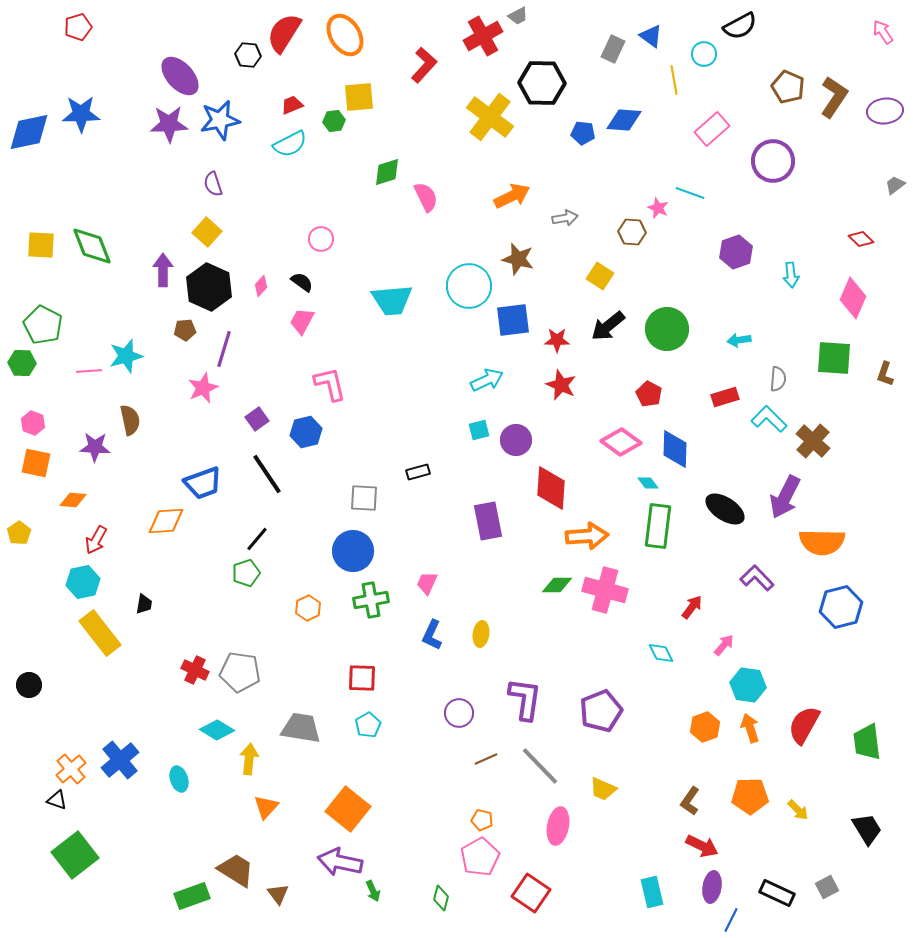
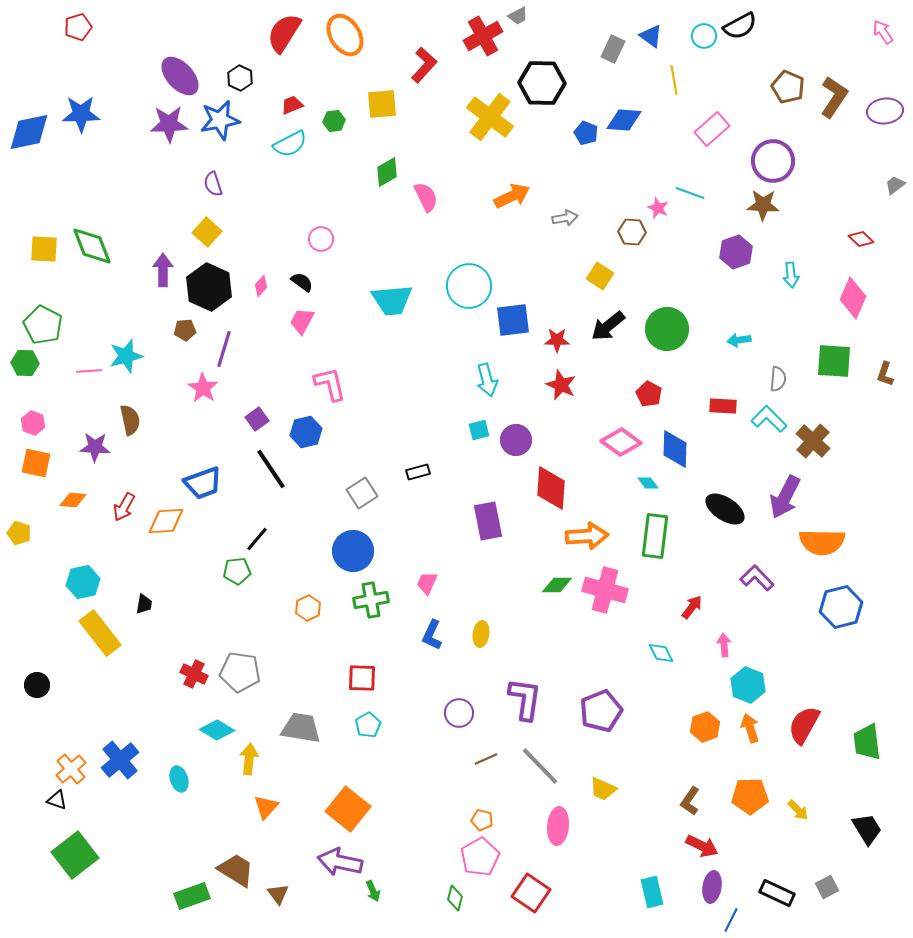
cyan circle at (704, 54): moved 18 px up
black hexagon at (248, 55): moved 8 px left, 23 px down; rotated 20 degrees clockwise
yellow square at (359, 97): moved 23 px right, 7 px down
blue pentagon at (583, 133): moved 3 px right; rotated 15 degrees clockwise
green diamond at (387, 172): rotated 12 degrees counterclockwise
yellow square at (41, 245): moved 3 px right, 4 px down
brown star at (518, 259): moved 245 px right, 54 px up; rotated 12 degrees counterclockwise
green square at (834, 358): moved 3 px down
green hexagon at (22, 363): moved 3 px right
cyan arrow at (487, 380): rotated 100 degrees clockwise
pink star at (203, 388): rotated 16 degrees counterclockwise
red rectangle at (725, 397): moved 2 px left, 9 px down; rotated 20 degrees clockwise
black line at (267, 474): moved 4 px right, 5 px up
gray square at (364, 498): moved 2 px left, 5 px up; rotated 36 degrees counterclockwise
green rectangle at (658, 526): moved 3 px left, 10 px down
yellow pentagon at (19, 533): rotated 20 degrees counterclockwise
red arrow at (96, 540): moved 28 px right, 33 px up
green pentagon at (246, 573): moved 9 px left, 2 px up; rotated 12 degrees clockwise
pink arrow at (724, 645): rotated 45 degrees counterclockwise
red cross at (195, 670): moved 1 px left, 4 px down
black circle at (29, 685): moved 8 px right
cyan hexagon at (748, 685): rotated 12 degrees clockwise
pink ellipse at (558, 826): rotated 6 degrees counterclockwise
green diamond at (441, 898): moved 14 px right
